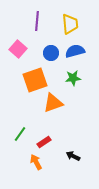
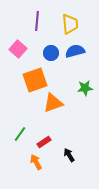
green star: moved 12 px right, 10 px down
black arrow: moved 4 px left, 1 px up; rotated 32 degrees clockwise
